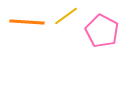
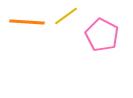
pink pentagon: moved 4 px down
